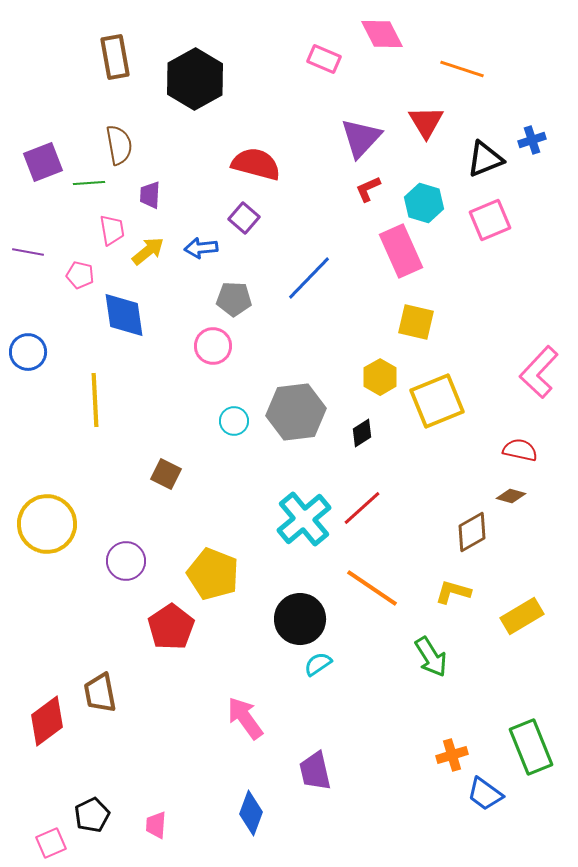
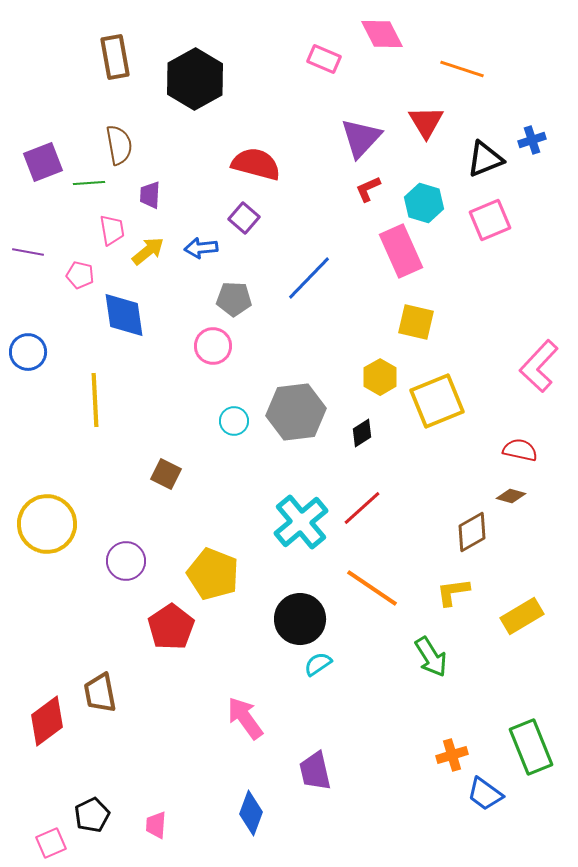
pink L-shape at (539, 372): moved 6 px up
cyan cross at (304, 519): moved 3 px left, 3 px down
yellow L-shape at (453, 592): rotated 24 degrees counterclockwise
